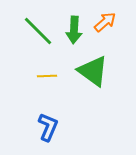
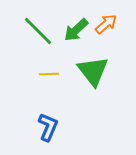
orange arrow: moved 1 px right, 2 px down
green arrow: moved 2 px right; rotated 44 degrees clockwise
green triangle: rotated 16 degrees clockwise
yellow line: moved 2 px right, 2 px up
